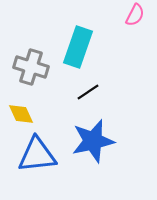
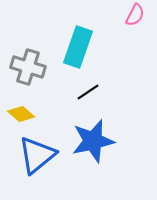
gray cross: moved 3 px left
yellow diamond: rotated 24 degrees counterclockwise
blue triangle: rotated 33 degrees counterclockwise
